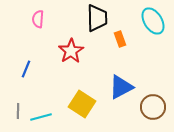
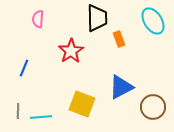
orange rectangle: moved 1 px left
blue line: moved 2 px left, 1 px up
yellow square: rotated 12 degrees counterclockwise
cyan line: rotated 10 degrees clockwise
